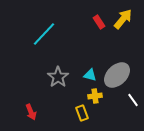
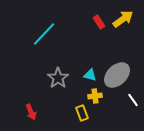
yellow arrow: rotated 15 degrees clockwise
gray star: moved 1 px down
